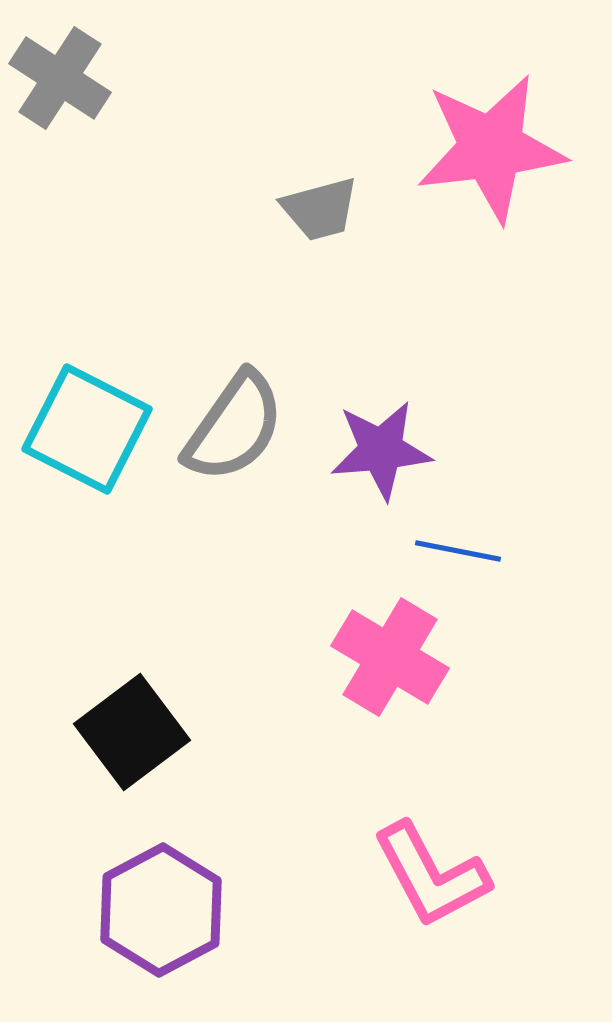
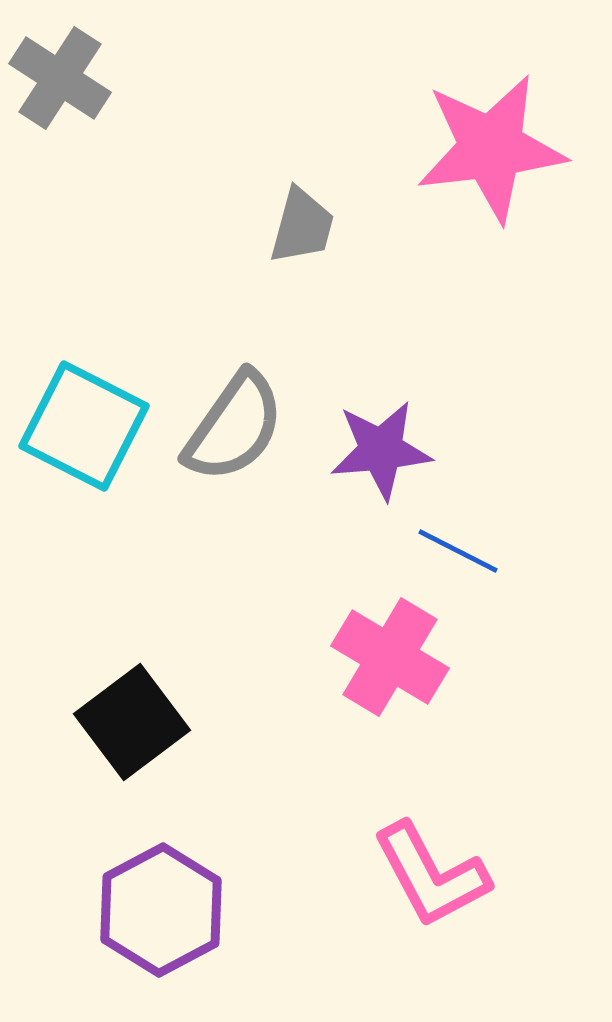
gray trapezoid: moved 18 px left, 17 px down; rotated 60 degrees counterclockwise
cyan square: moved 3 px left, 3 px up
blue line: rotated 16 degrees clockwise
black square: moved 10 px up
